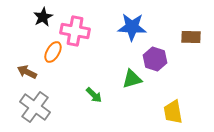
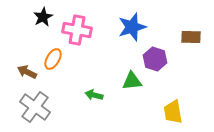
blue star: rotated 20 degrees counterclockwise
pink cross: moved 2 px right, 1 px up
orange ellipse: moved 7 px down
green triangle: moved 2 px down; rotated 10 degrees clockwise
green arrow: rotated 150 degrees clockwise
